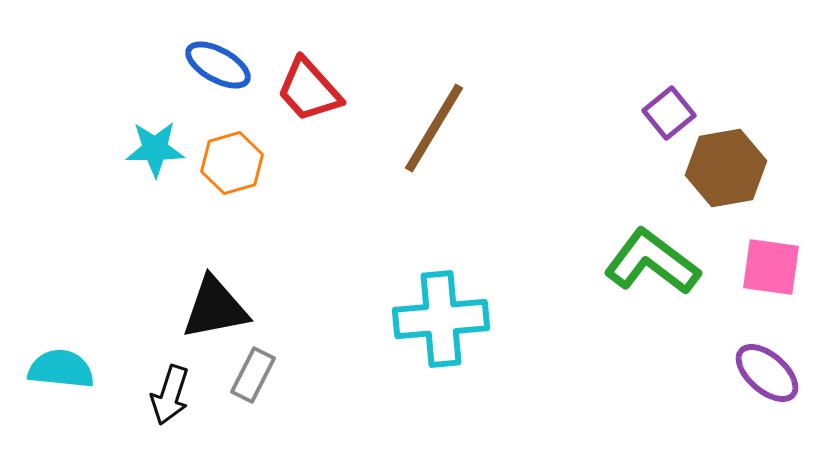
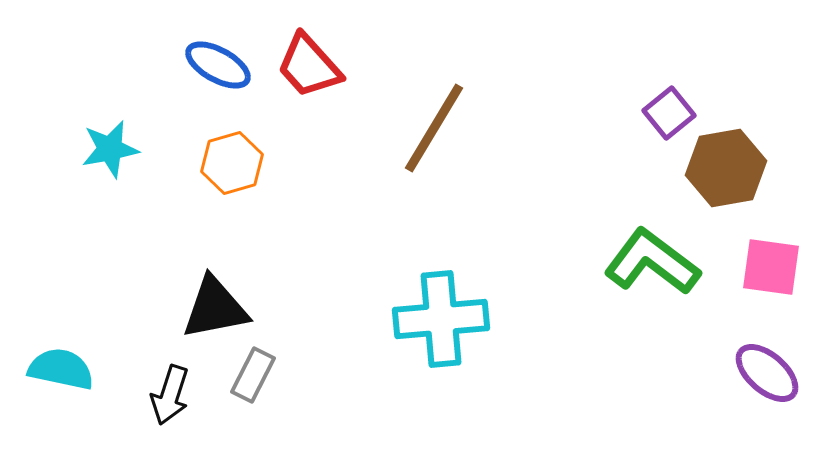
red trapezoid: moved 24 px up
cyan star: moved 45 px left; rotated 10 degrees counterclockwise
cyan semicircle: rotated 6 degrees clockwise
